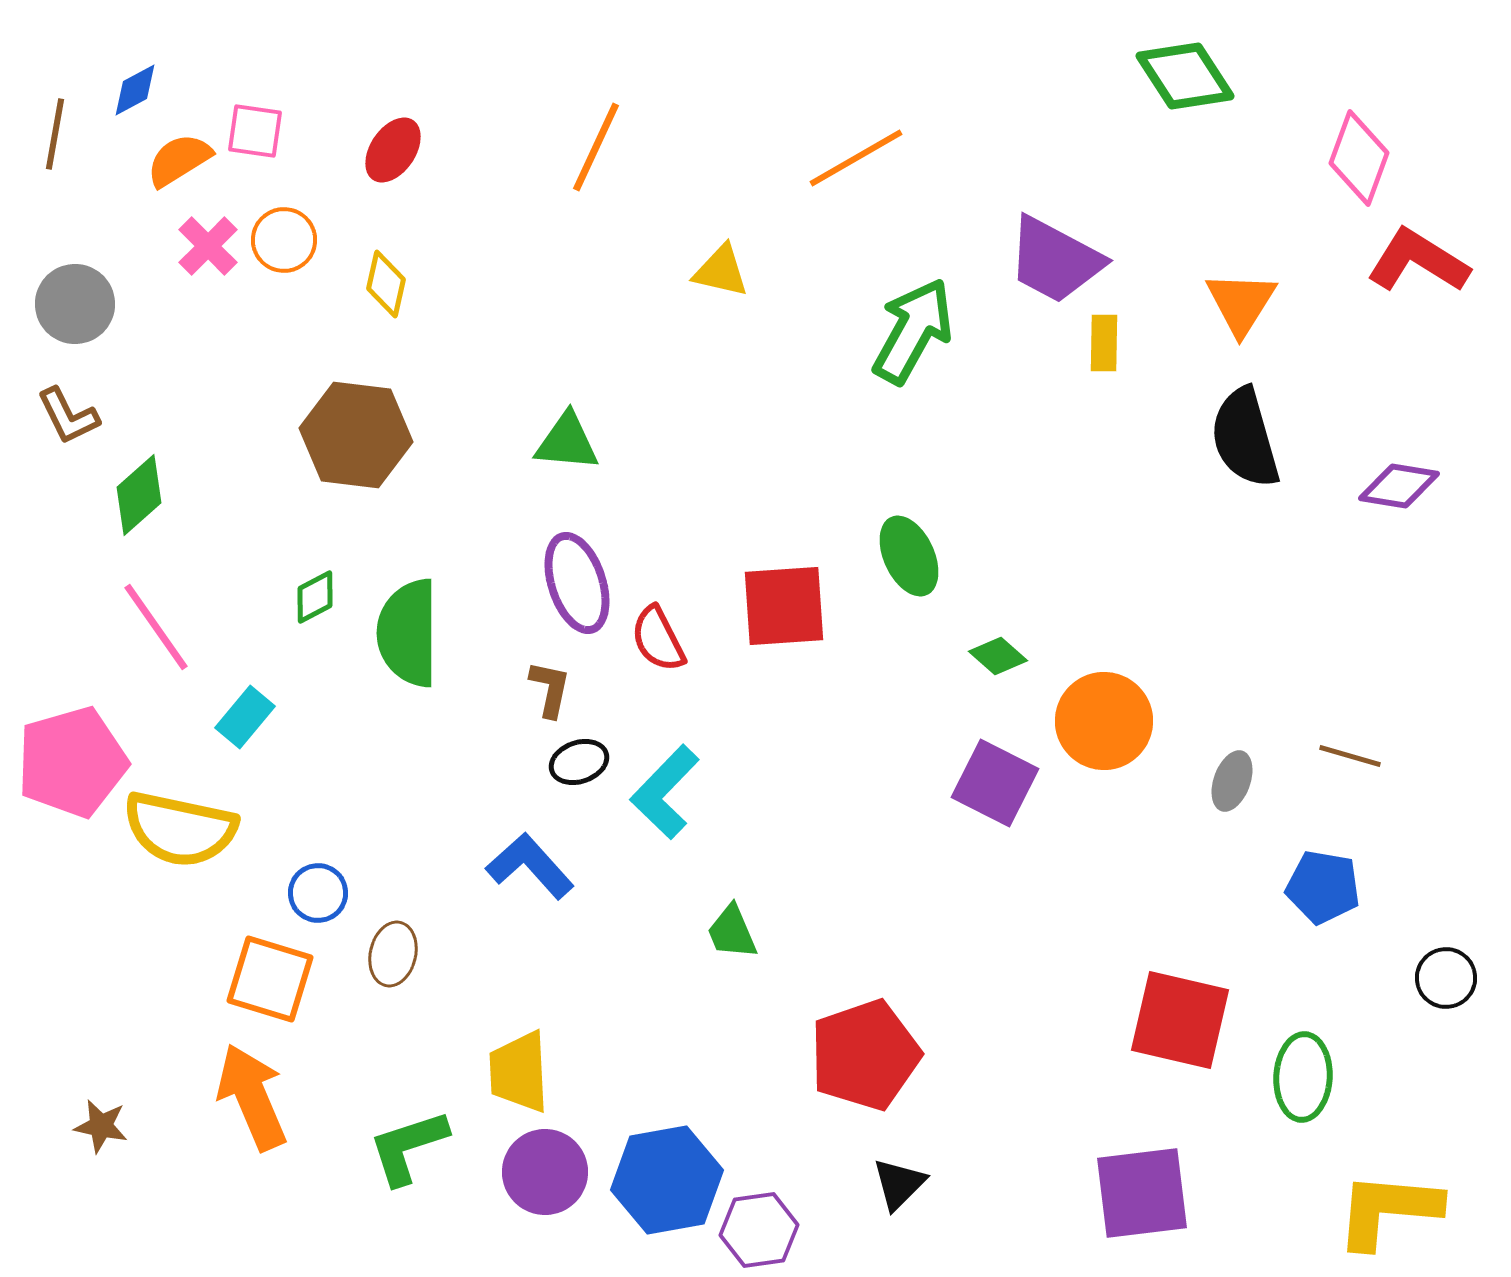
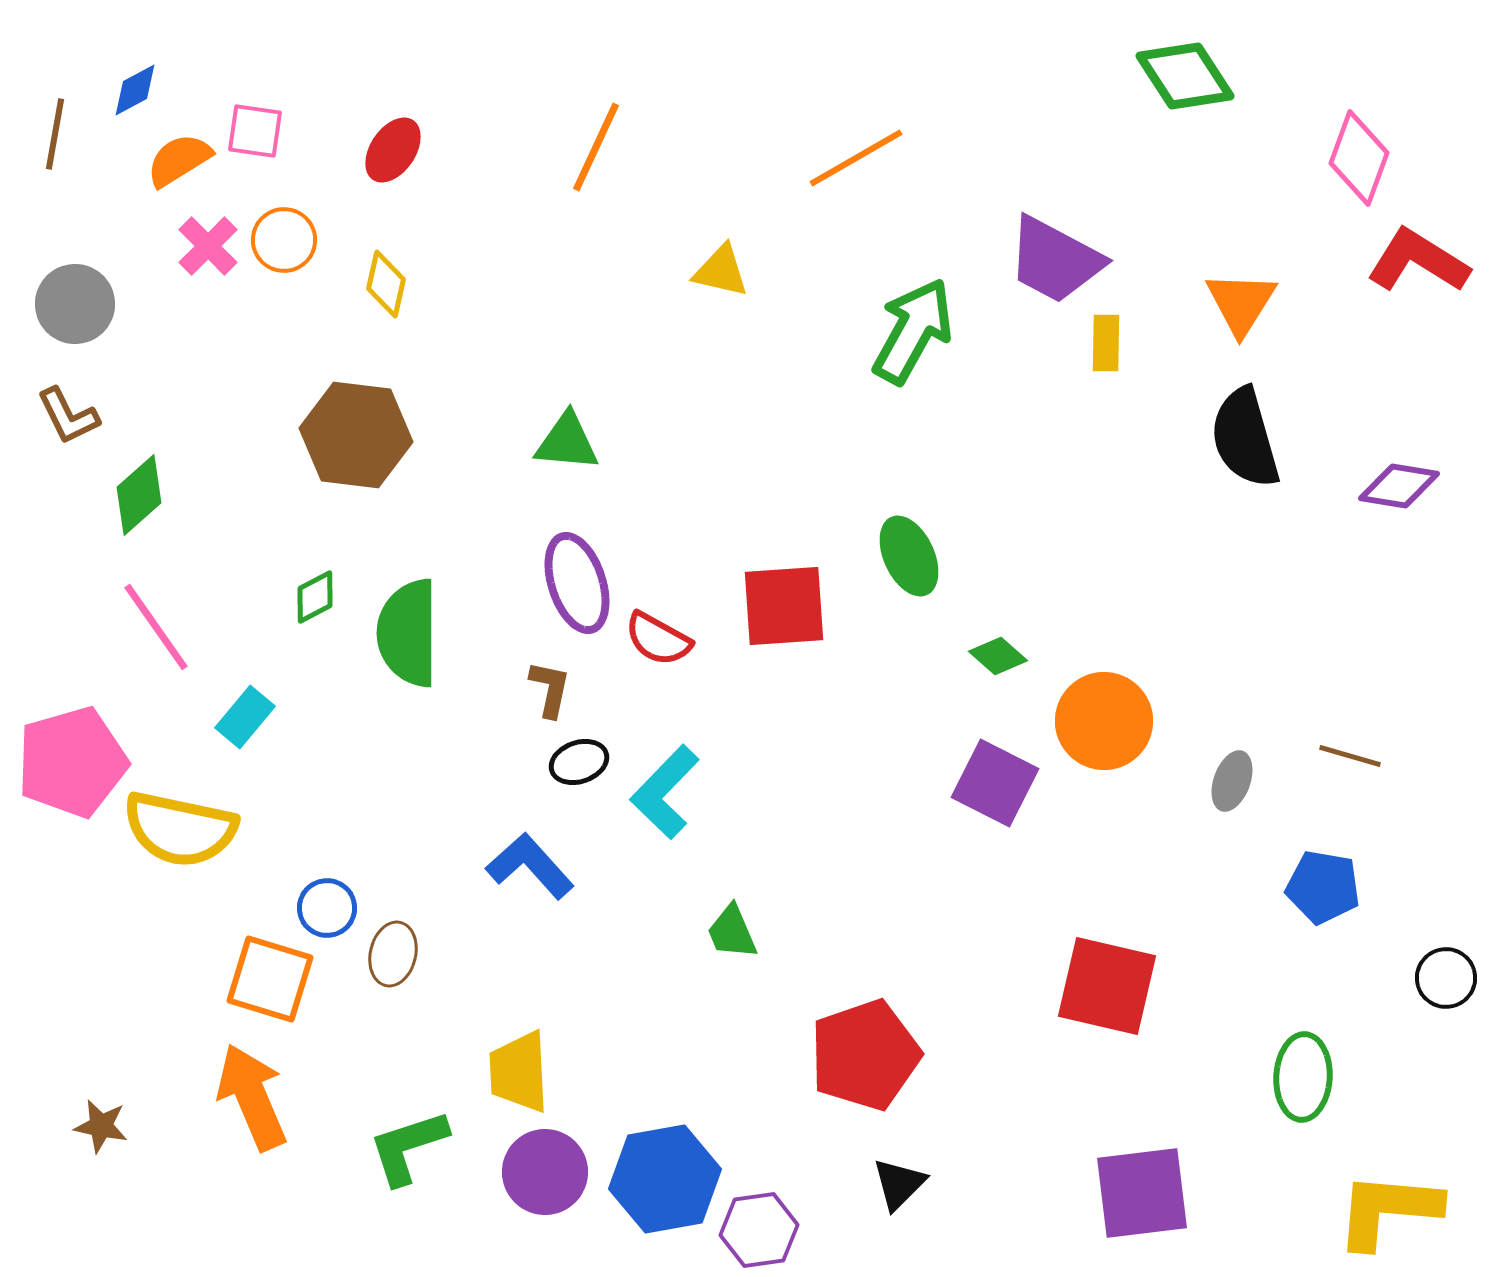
yellow rectangle at (1104, 343): moved 2 px right
red semicircle at (658, 639): rotated 34 degrees counterclockwise
blue circle at (318, 893): moved 9 px right, 15 px down
red square at (1180, 1020): moved 73 px left, 34 px up
blue hexagon at (667, 1180): moved 2 px left, 1 px up
